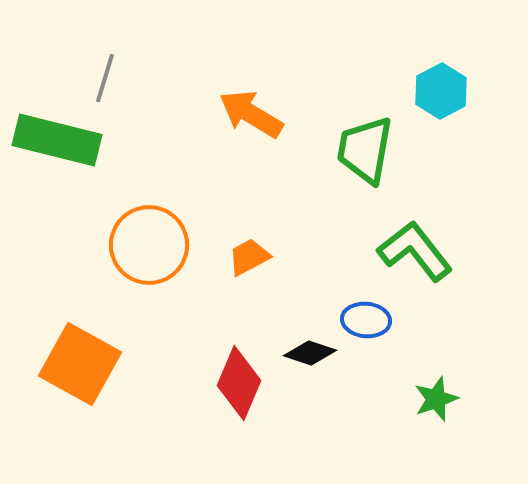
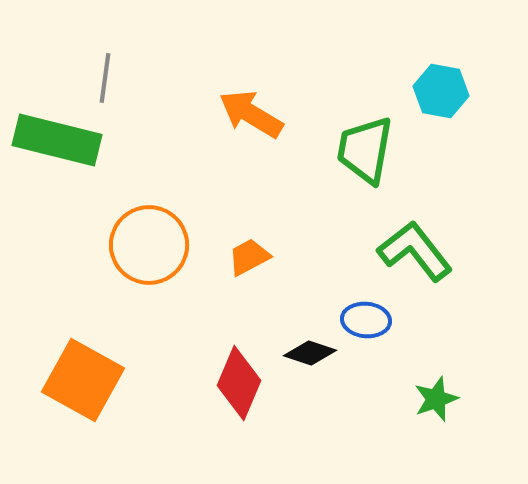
gray line: rotated 9 degrees counterclockwise
cyan hexagon: rotated 22 degrees counterclockwise
orange square: moved 3 px right, 16 px down
